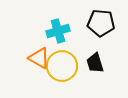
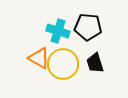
black pentagon: moved 13 px left, 4 px down
cyan cross: rotated 35 degrees clockwise
yellow circle: moved 1 px right, 2 px up
